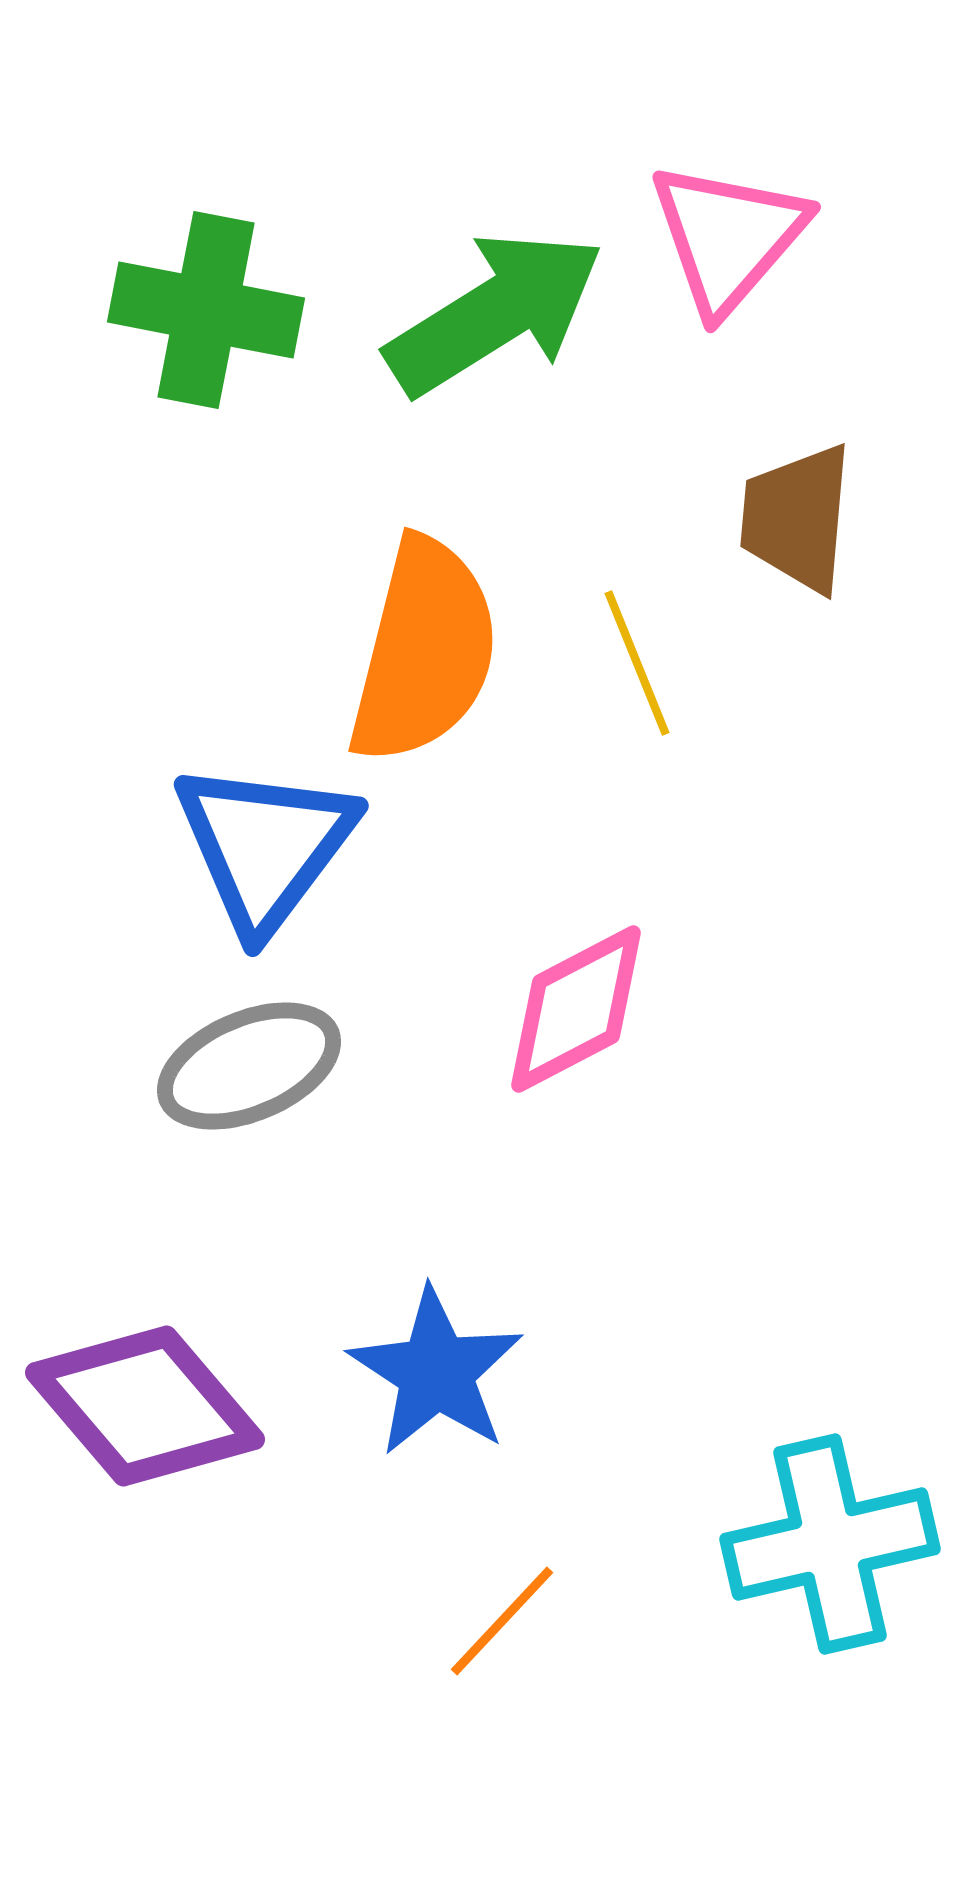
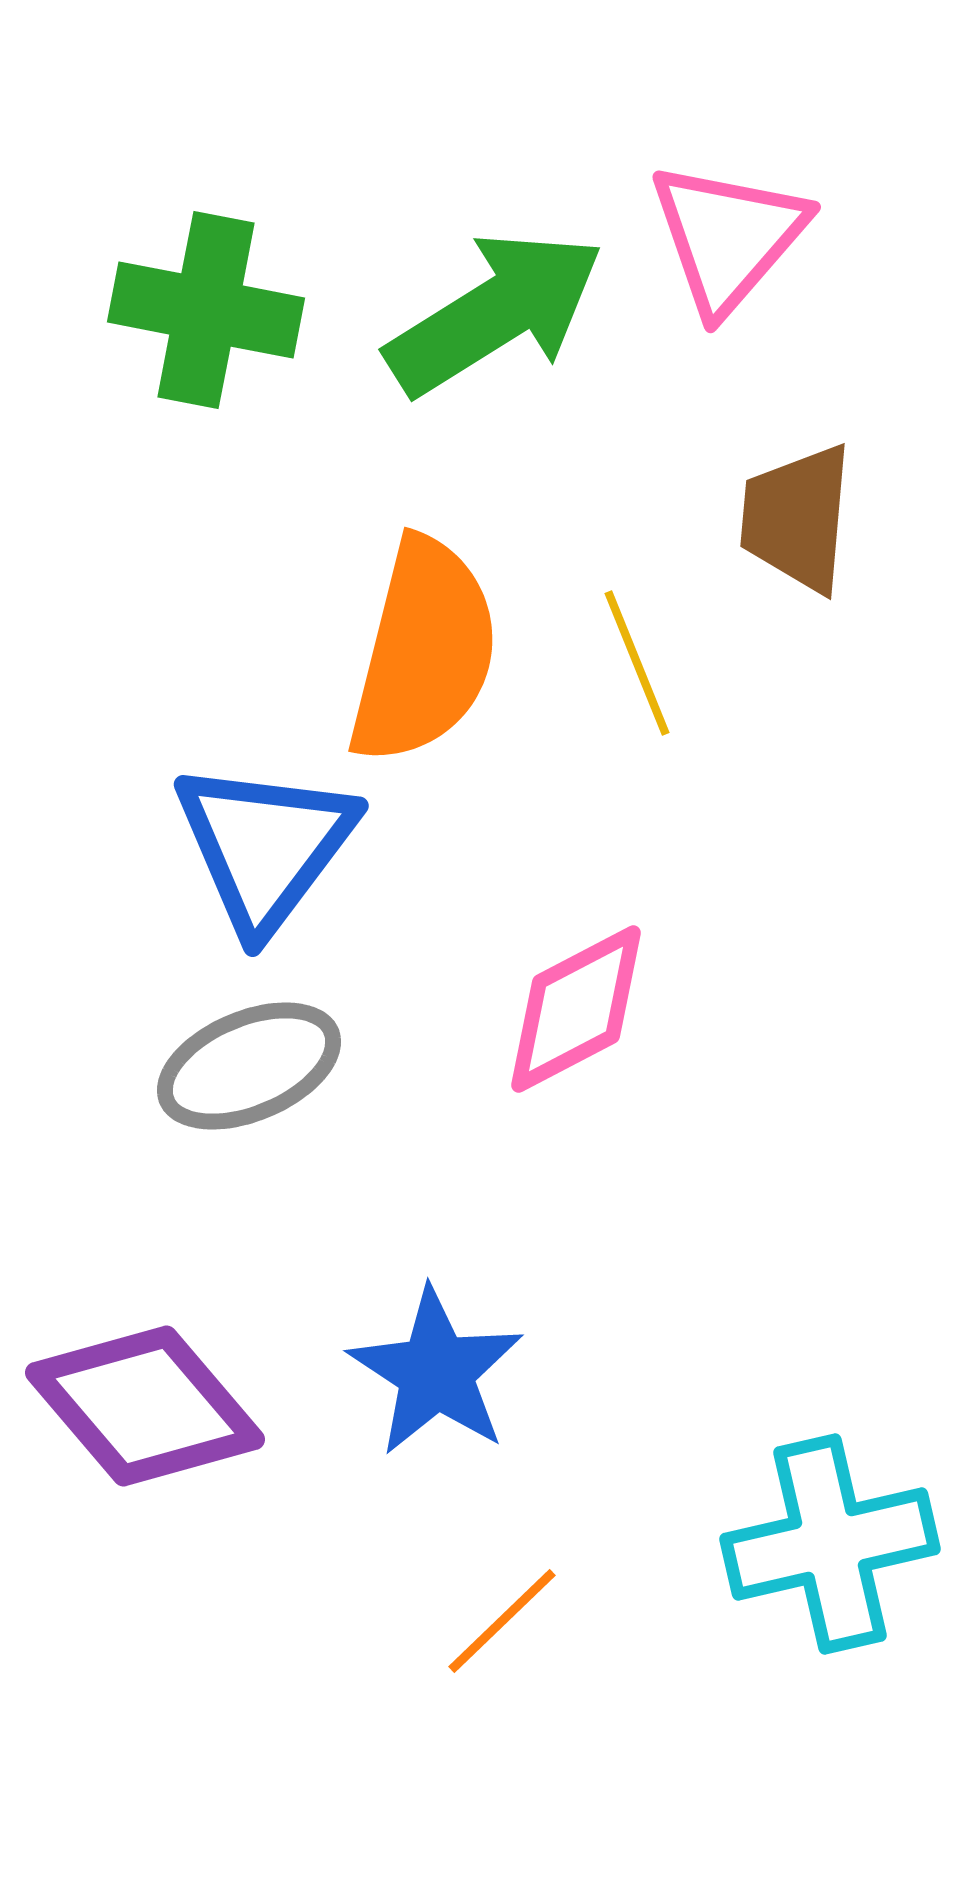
orange line: rotated 3 degrees clockwise
